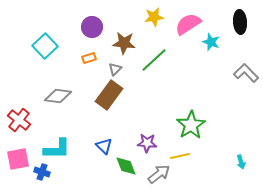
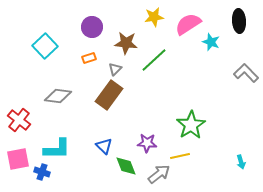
black ellipse: moved 1 px left, 1 px up
brown star: moved 2 px right
